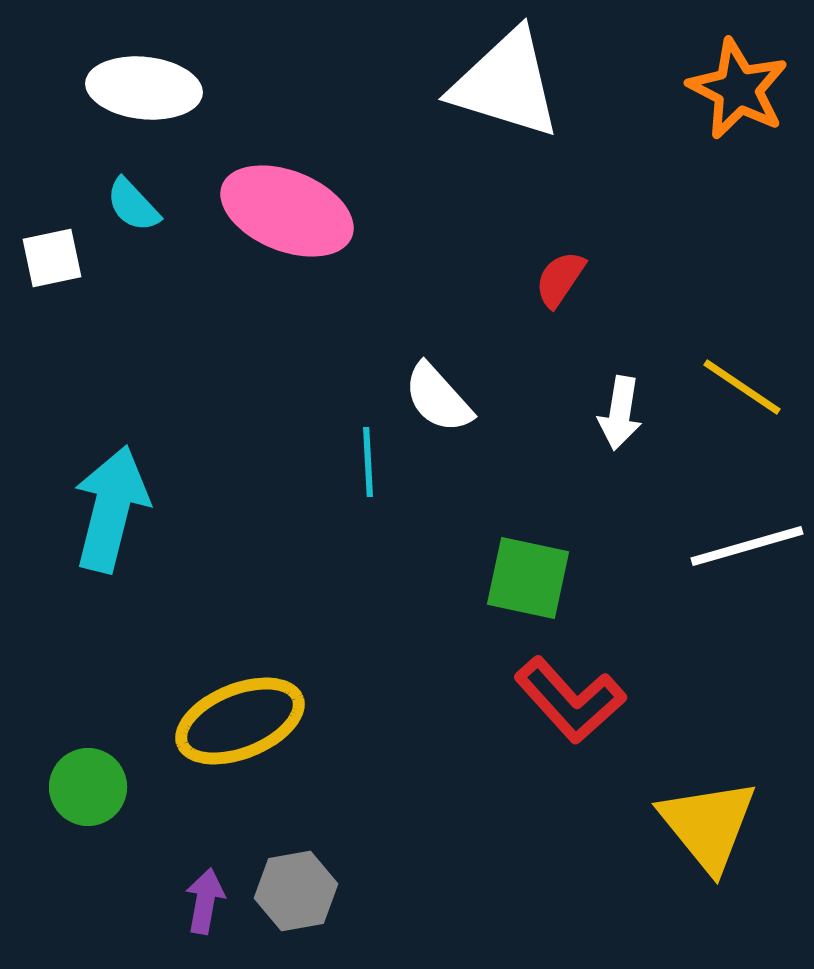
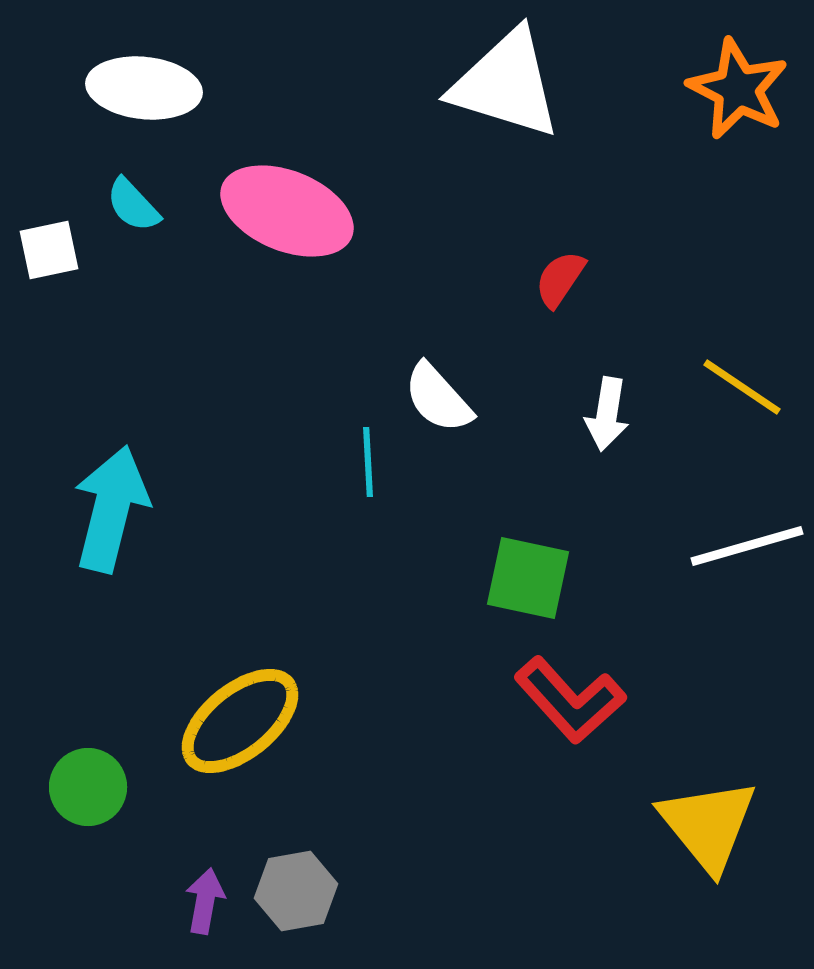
white square: moved 3 px left, 8 px up
white arrow: moved 13 px left, 1 px down
yellow ellipse: rotated 17 degrees counterclockwise
